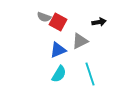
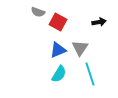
gray semicircle: moved 6 px left, 5 px up
gray triangle: moved 7 px down; rotated 30 degrees counterclockwise
